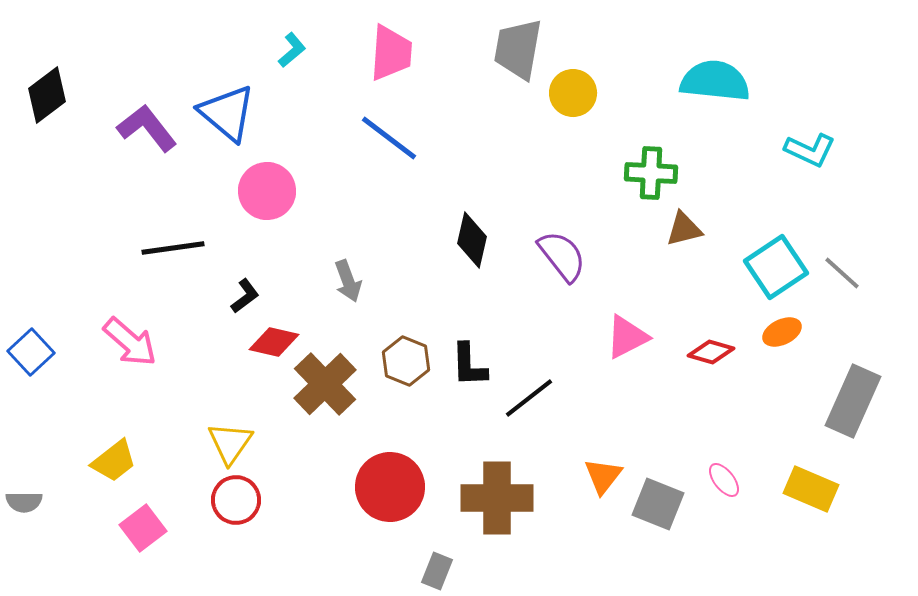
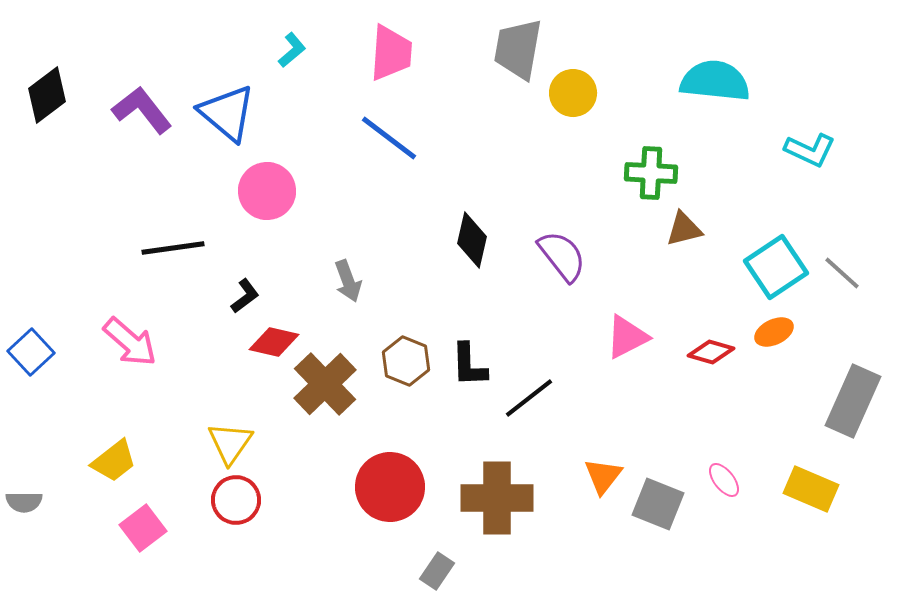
purple L-shape at (147, 128): moved 5 px left, 18 px up
orange ellipse at (782, 332): moved 8 px left
gray rectangle at (437, 571): rotated 12 degrees clockwise
